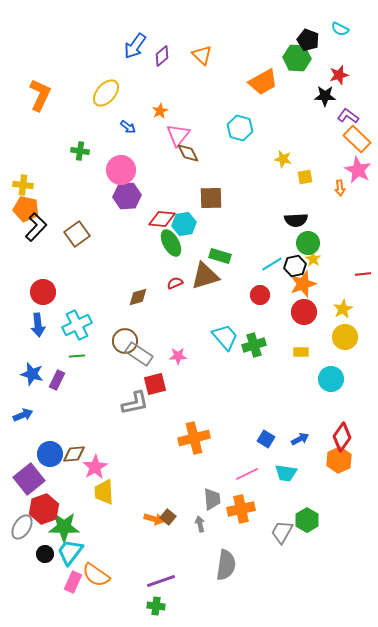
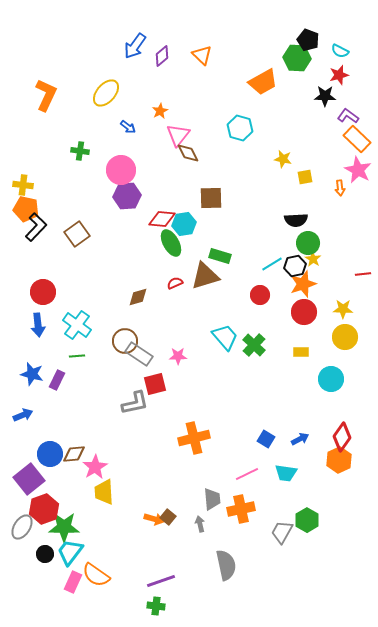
cyan semicircle at (340, 29): moved 22 px down
orange L-shape at (40, 95): moved 6 px right
yellow star at (343, 309): rotated 30 degrees clockwise
cyan cross at (77, 325): rotated 28 degrees counterclockwise
green cross at (254, 345): rotated 30 degrees counterclockwise
gray semicircle at (226, 565): rotated 20 degrees counterclockwise
